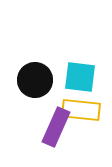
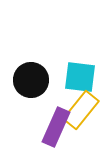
black circle: moved 4 px left
yellow rectangle: rotated 57 degrees counterclockwise
